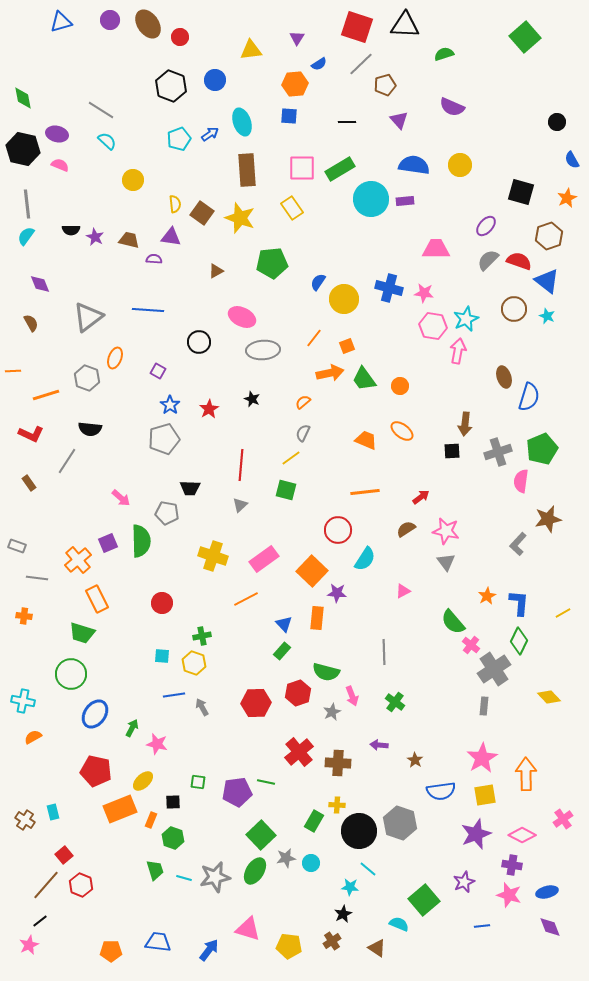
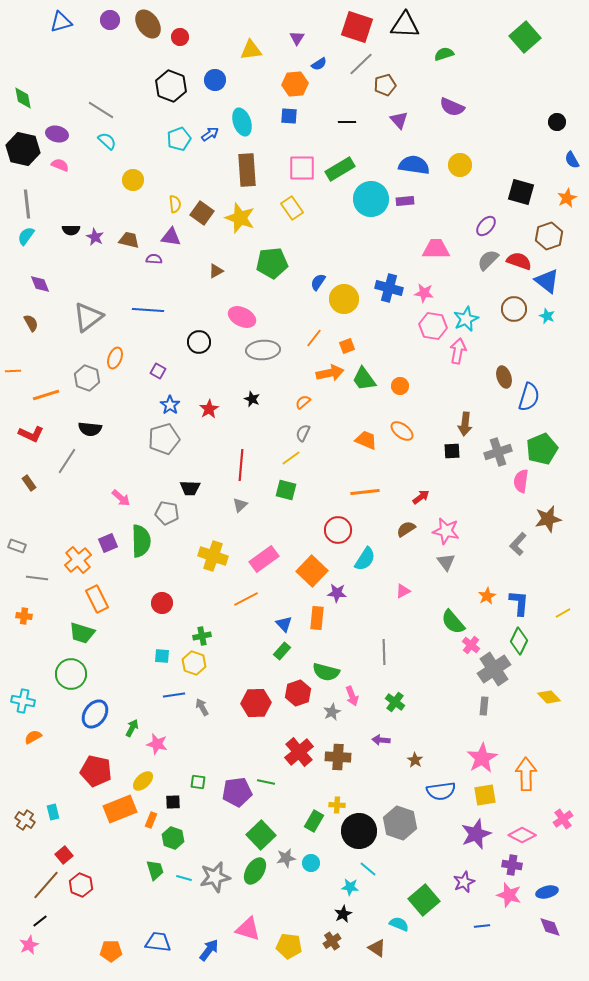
purple arrow at (379, 745): moved 2 px right, 5 px up
brown cross at (338, 763): moved 6 px up
